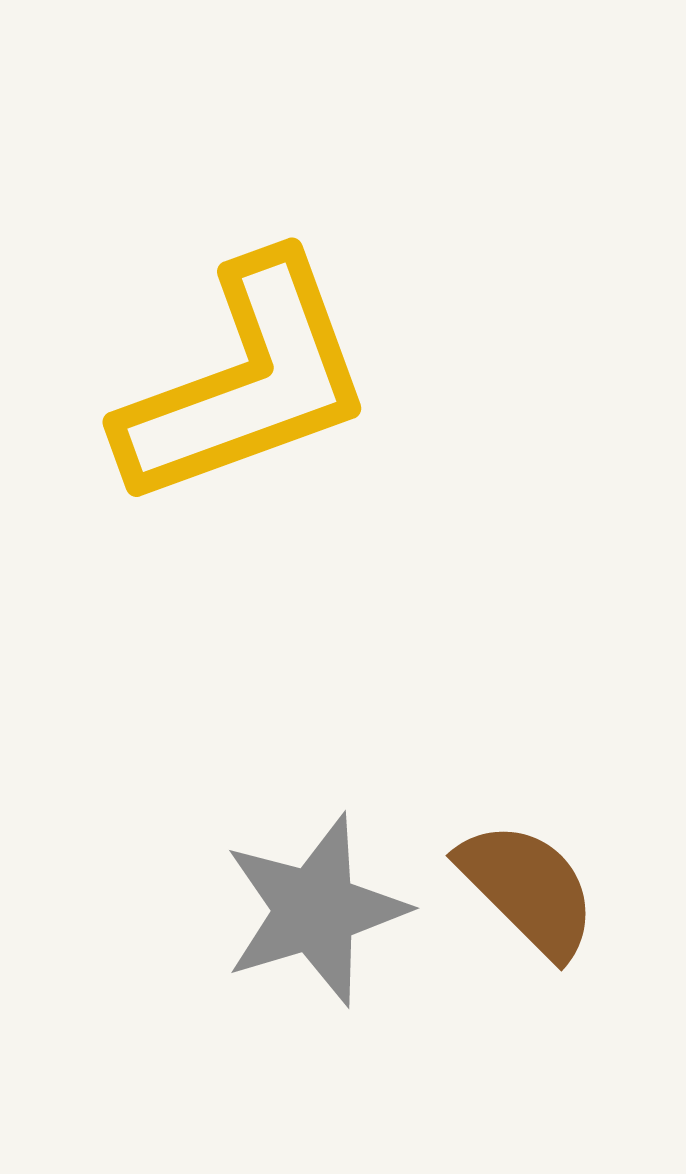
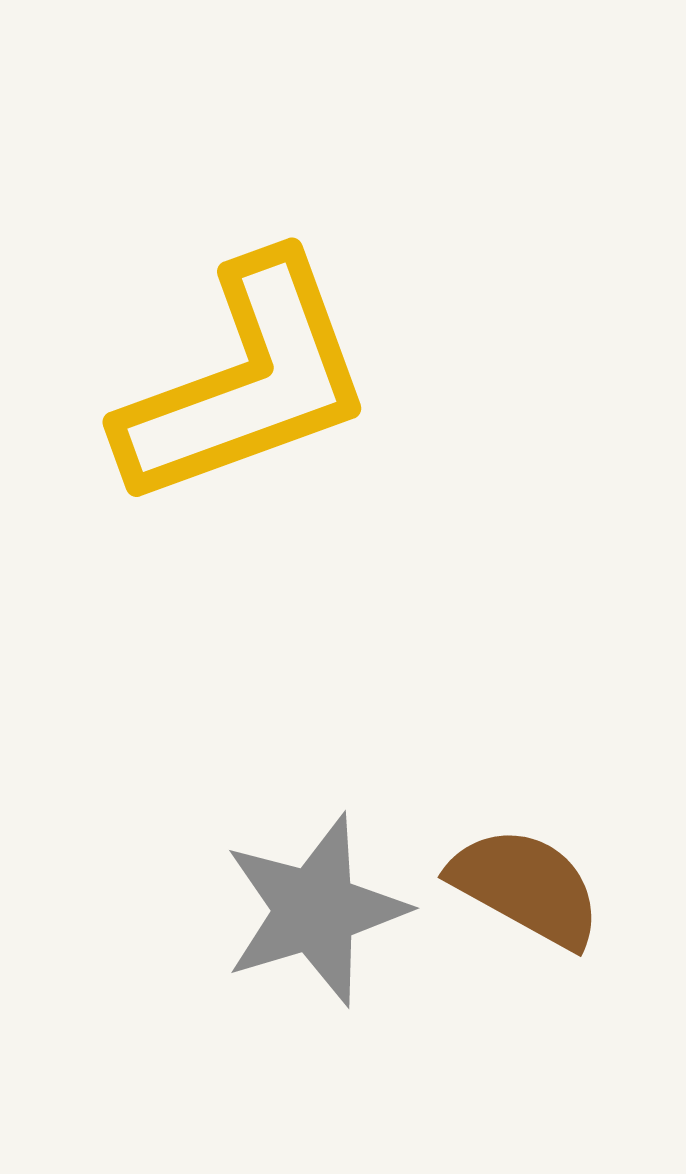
brown semicircle: moved 2 px left, 2 px up; rotated 16 degrees counterclockwise
